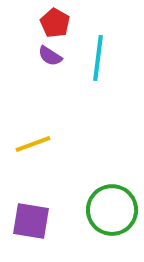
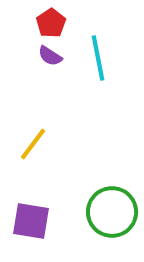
red pentagon: moved 4 px left; rotated 8 degrees clockwise
cyan line: rotated 18 degrees counterclockwise
yellow line: rotated 33 degrees counterclockwise
green circle: moved 2 px down
